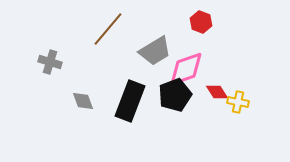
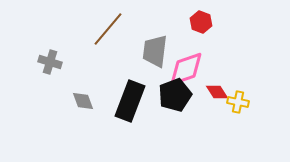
gray trapezoid: rotated 128 degrees clockwise
